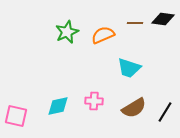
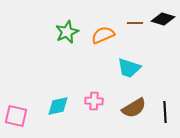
black diamond: rotated 10 degrees clockwise
black line: rotated 35 degrees counterclockwise
